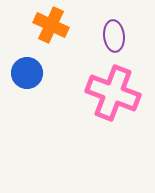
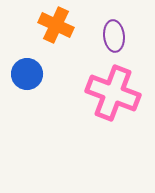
orange cross: moved 5 px right
blue circle: moved 1 px down
